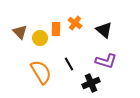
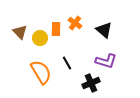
black line: moved 2 px left, 1 px up
